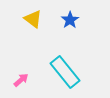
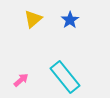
yellow triangle: rotated 42 degrees clockwise
cyan rectangle: moved 5 px down
